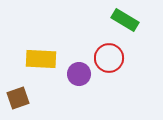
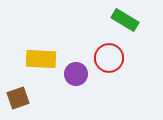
purple circle: moved 3 px left
